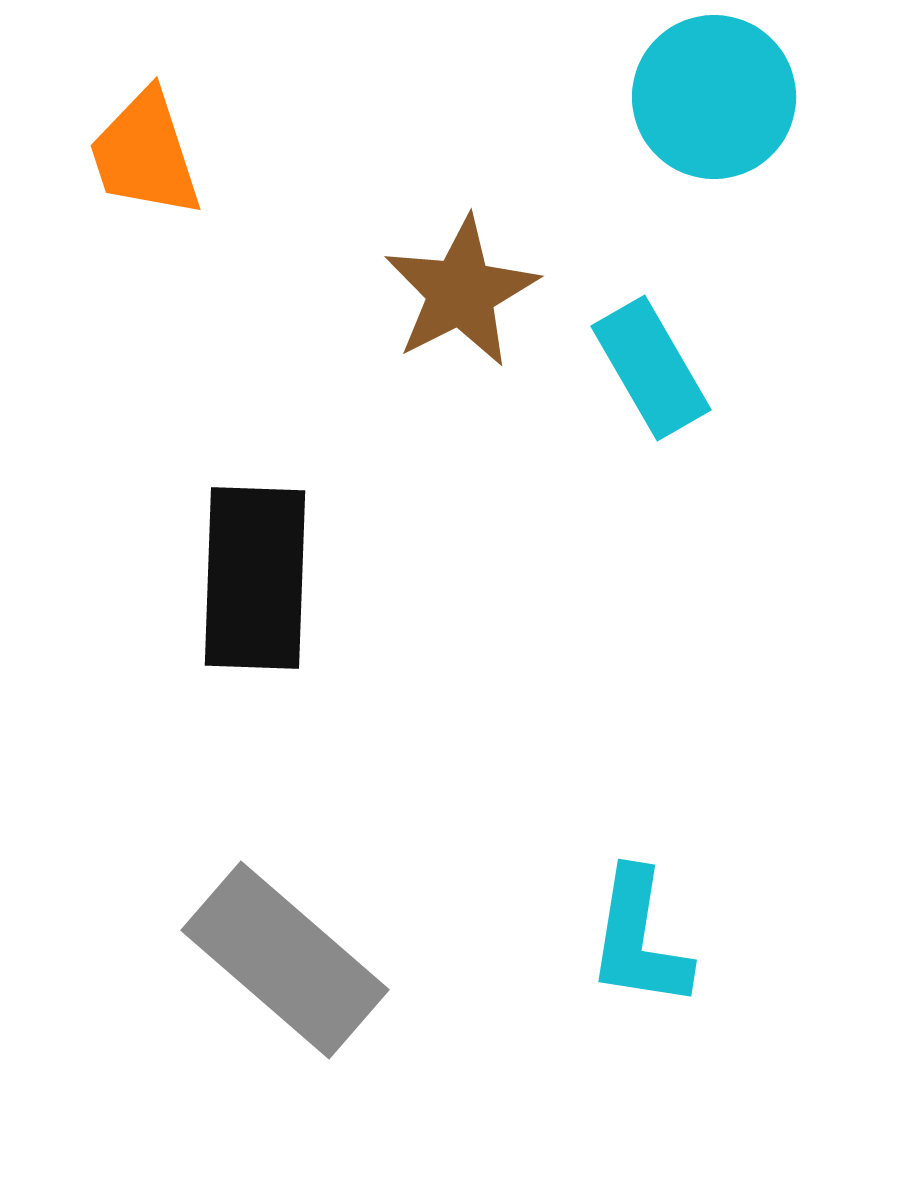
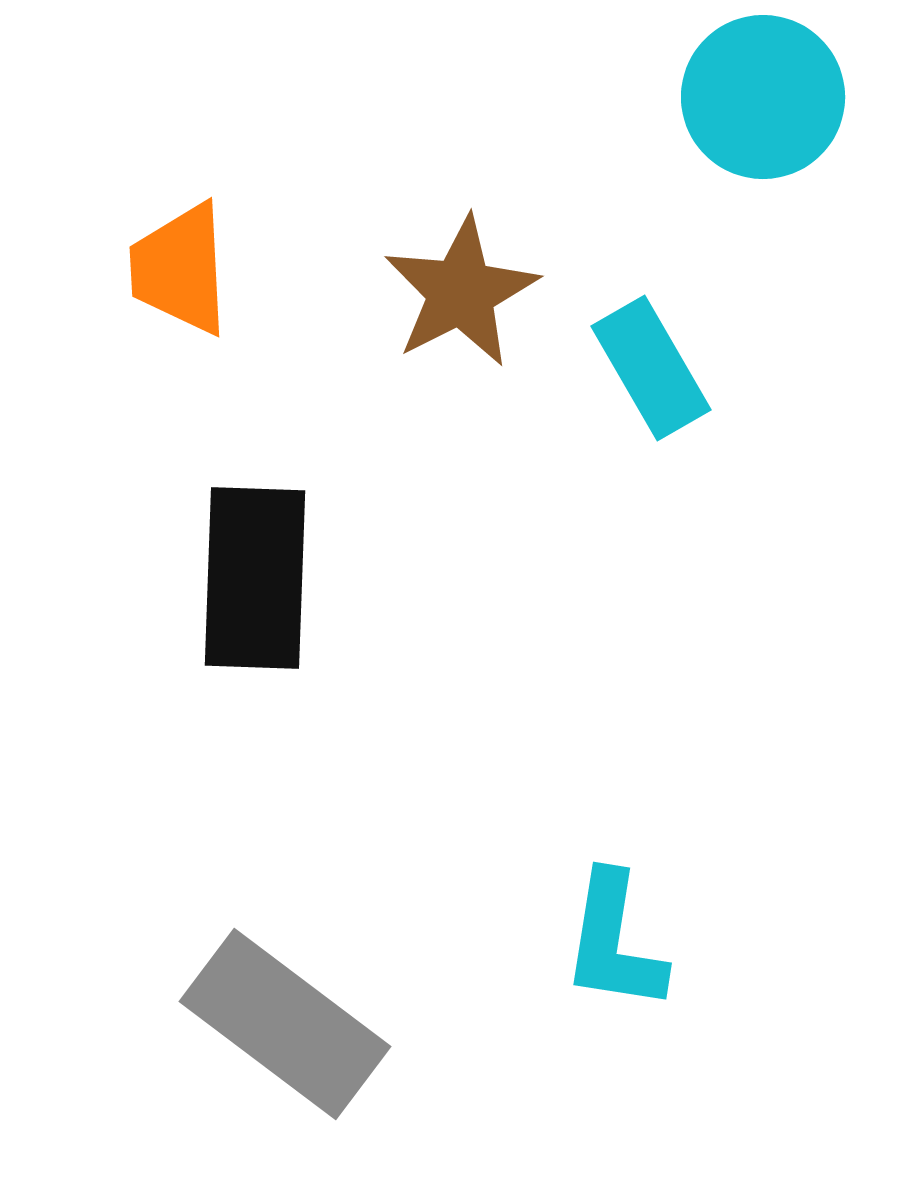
cyan circle: moved 49 px right
orange trapezoid: moved 35 px right, 115 px down; rotated 15 degrees clockwise
cyan L-shape: moved 25 px left, 3 px down
gray rectangle: moved 64 px down; rotated 4 degrees counterclockwise
